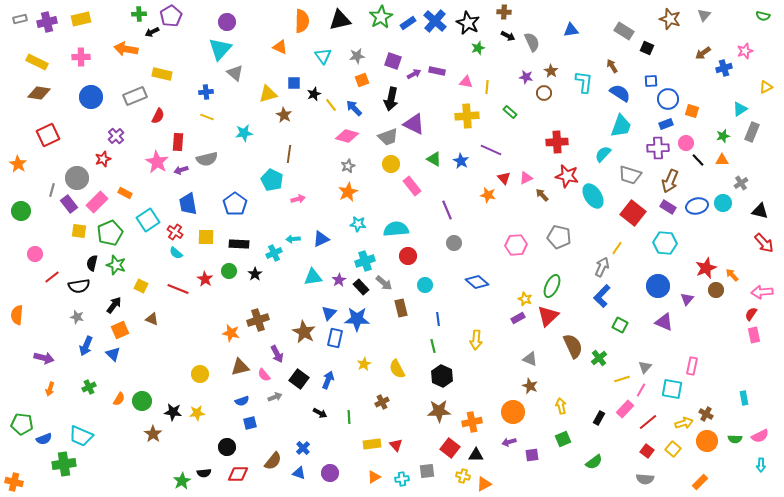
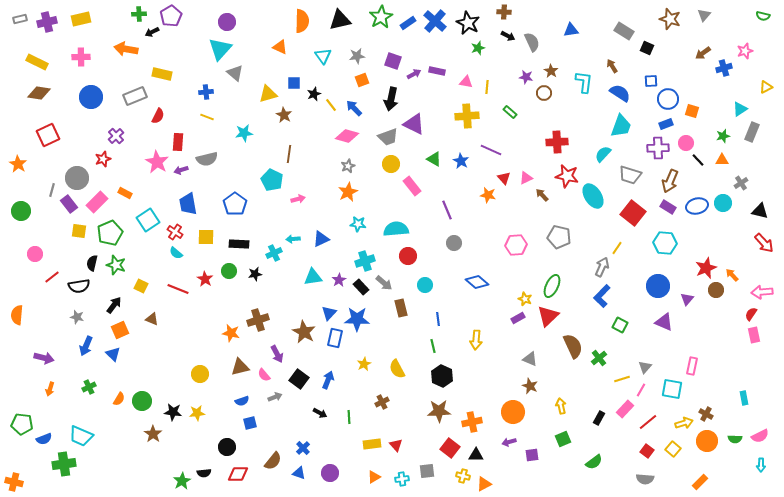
black star at (255, 274): rotated 24 degrees clockwise
